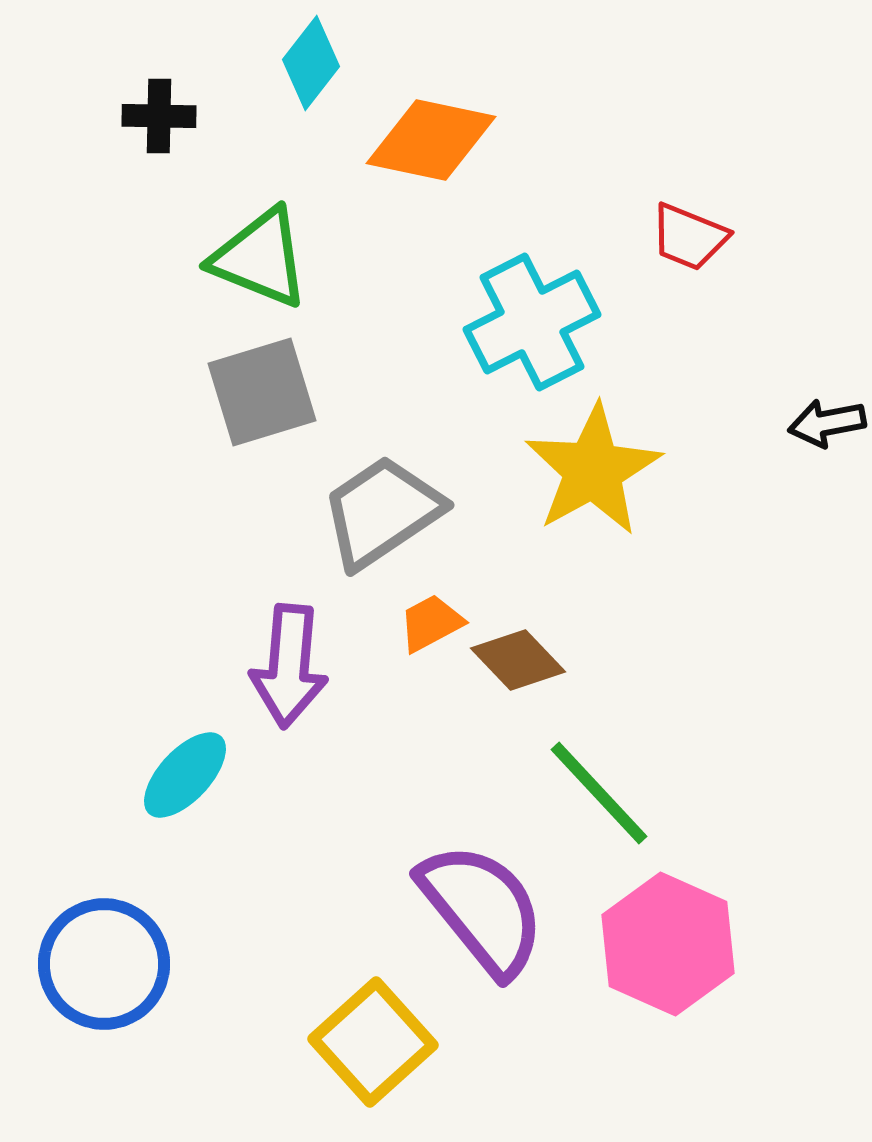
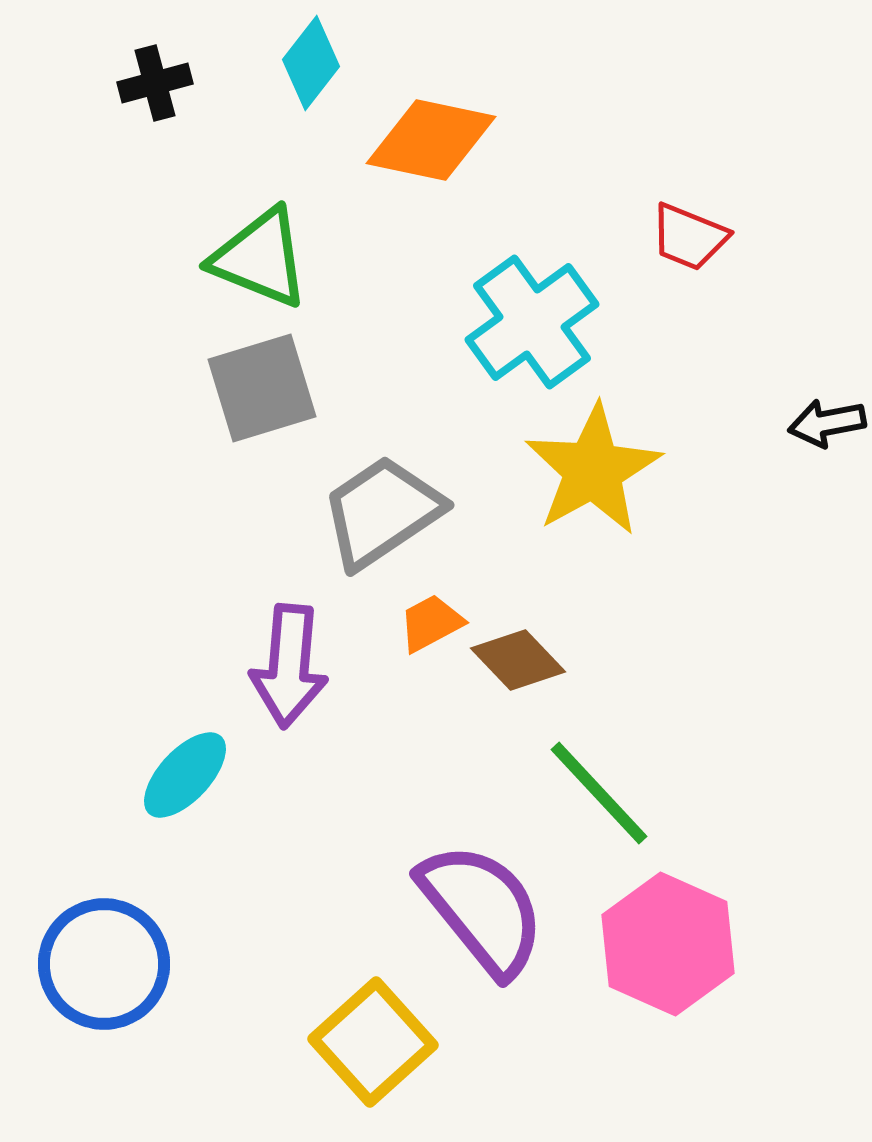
black cross: moved 4 px left, 33 px up; rotated 16 degrees counterclockwise
cyan cross: rotated 9 degrees counterclockwise
gray square: moved 4 px up
